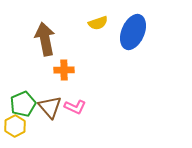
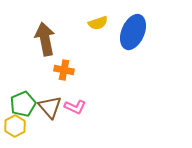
orange cross: rotated 12 degrees clockwise
